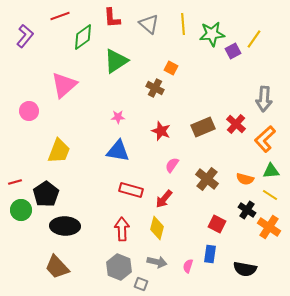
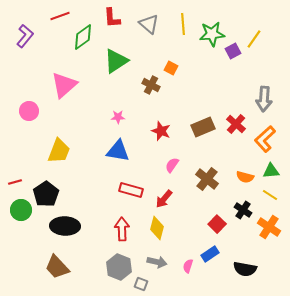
brown cross at (155, 88): moved 4 px left, 3 px up
orange semicircle at (245, 179): moved 2 px up
black cross at (247, 210): moved 4 px left
red square at (217, 224): rotated 18 degrees clockwise
blue rectangle at (210, 254): rotated 48 degrees clockwise
